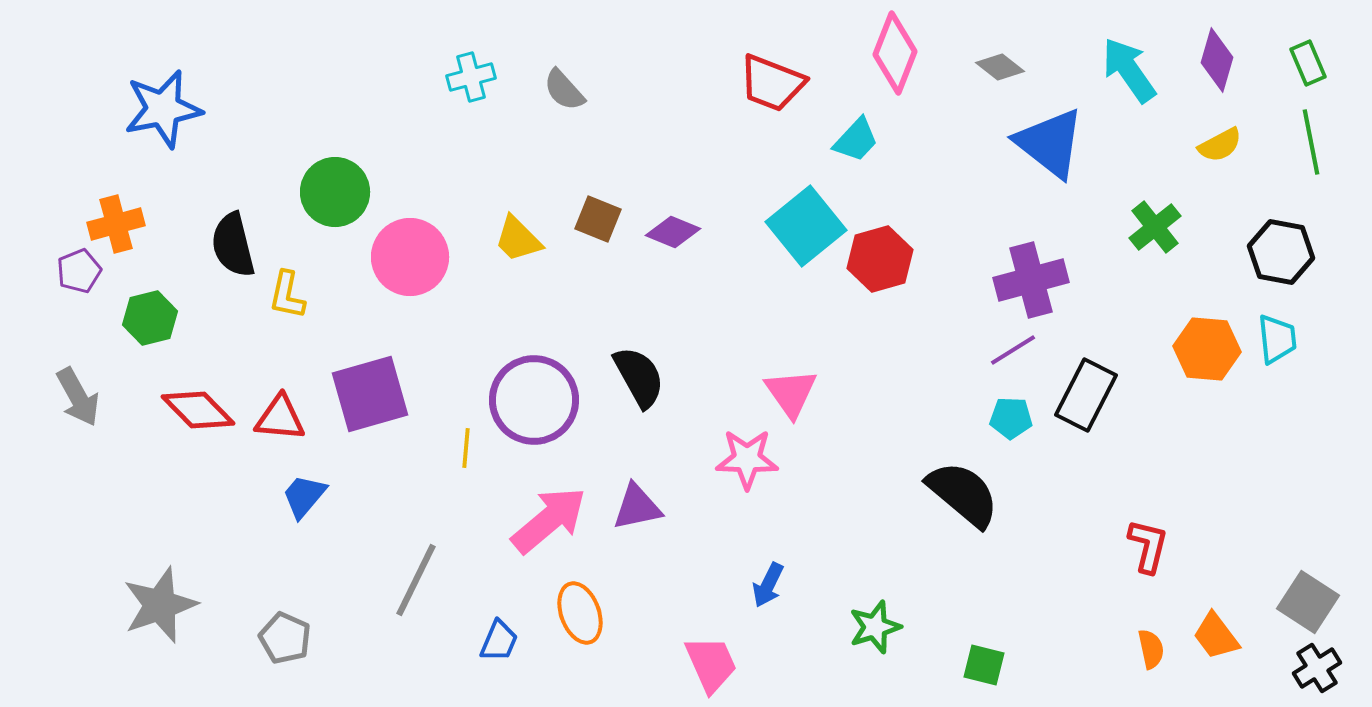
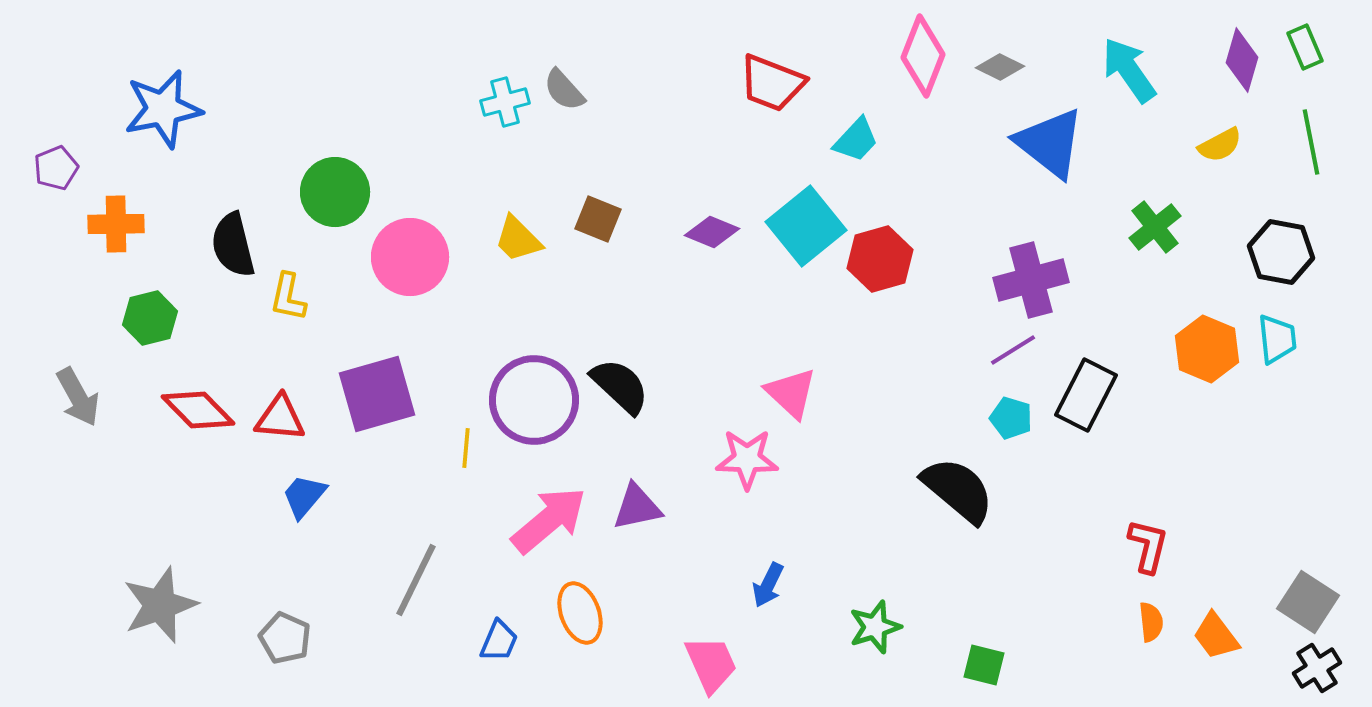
pink diamond at (895, 53): moved 28 px right, 3 px down
purple diamond at (1217, 60): moved 25 px right
green rectangle at (1308, 63): moved 3 px left, 16 px up
gray diamond at (1000, 67): rotated 12 degrees counterclockwise
cyan cross at (471, 77): moved 34 px right, 25 px down
orange cross at (116, 224): rotated 14 degrees clockwise
purple diamond at (673, 232): moved 39 px right
purple pentagon at (79, 271): moved 23 px left, 103 px up
yellow L-shape at (287, 295): moved 1 px right, 2 px down
orange hexagon at (1207, 349): rotated 18 degrees clockwise
black semicircle at (639, 377): moved 19 px left, 9 px down; rotated 18 degrees counterclockwise
pink triangle at (791, 393): rotated 12 degrees counterclockwise
purple square at (370, 394): moved 7 px right
cyan pentagon at (1011, 418): rotated 15 degrees clockwise
black semicircle at (963, 494): moved 5 px left, 4 px up
orange semicircle at (1151, 649): moved 27 px up; rotated 6 degrees clockwise
